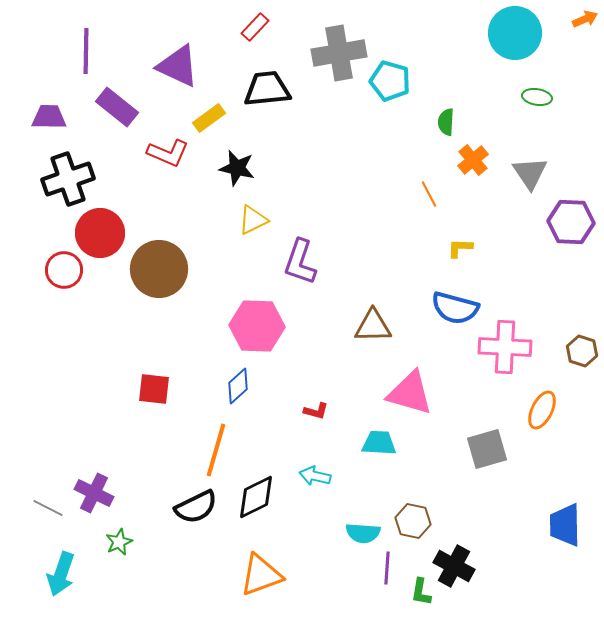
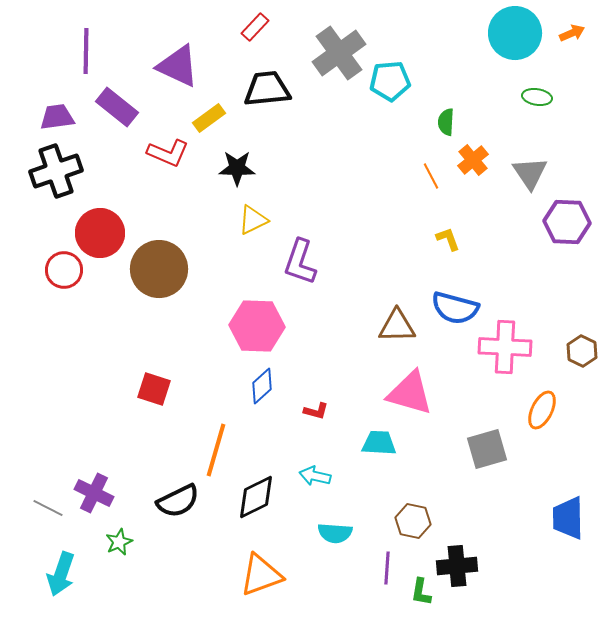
orange arrow at (585, 19): moved 13 px left, 14 px down
gray cross at (339, 53): rotated 26 degrees counterclockwise
cyan pentagon at (390, 81): rotated 21 degrees counterclockwise
purple trapezoid at (49, 117): moved 8 px right; rotated 9 degrees counterclockwise
black star at (237, 168): rotated 12 degrees counterclockwise
black cross at (68, 179): moved 12 px left, 8 px up
orange line at (429, 194): moved 2 px right, 18 px up
purple hexagon at (571, 222): moved 4 px left
yellow L-shape at (460, 248): moved 12 px left, 9 px up; rotated 68 degrees clockwise
brown triangle at (373, 326): moved 24 px right
brown hexagon at (582, 351): rotated 8 degrees clockwise
blue diamond at (238, 386): moved 24 px right
red square at (154, 389): rotated 12 degrees clockwise
black semicircle at (196, 507): moved 18 px left, 6 px up
blue trapezoid at (565, 525): moved 3 px right, 7 px up
cyan semicircle at (363, 533): moved 28 px left
black cross at (454, 566): moved 3 px right; rotated 33 degrees counterclockwise
